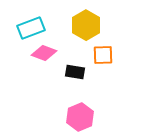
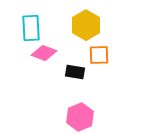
cyan rectangle: rotated 72 degrees counterclockwise
orange square: moved 4 px left
